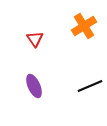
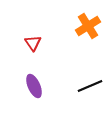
orange cross: moved 4 px right
red triangle: moved 2 px left, 4 px down
